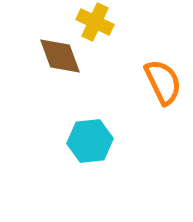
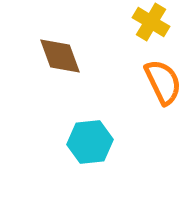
yellow cross: moved 56 px right; rotated 6 degrees clockwise
cyan hexagon: moved 1 px down
